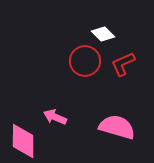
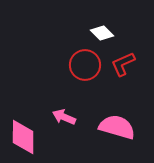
white diamond: moved 1 px left, 1 px up
red circle: moved 4 px down
pink arrow: moved 9 px right
pink diamond: moved 4 px up
